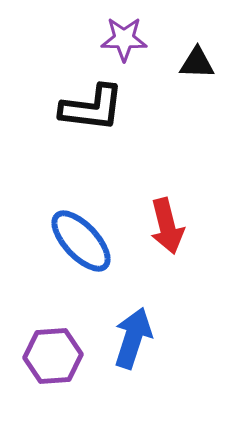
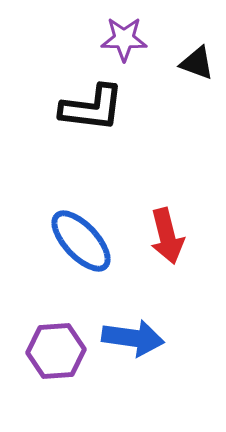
black triangle: rotated 18 degrees clockwise
red arrow: moved 10 px down
blue arrow: rotated 80 degrees clockwise
purple hexagon: moved 3 px right, 5 px up
